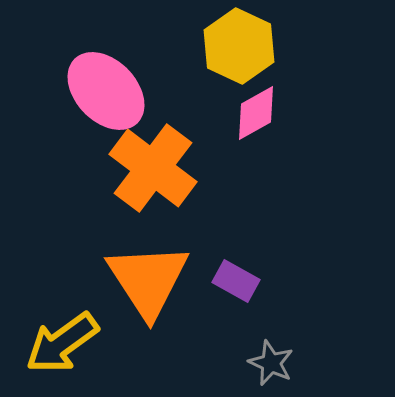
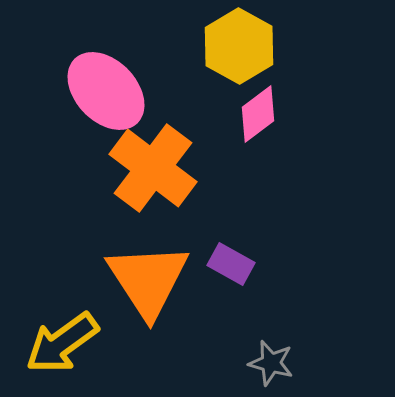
yellow hexagon: rotated 4 degrees clockwise
pink diamond: moved 2 px right, 1 px down; rotated 8 degrees counterclockwise
purple rectangle: moved 5 px left, 17 px up
gray star: rotated 9 degrees counterclockwise
